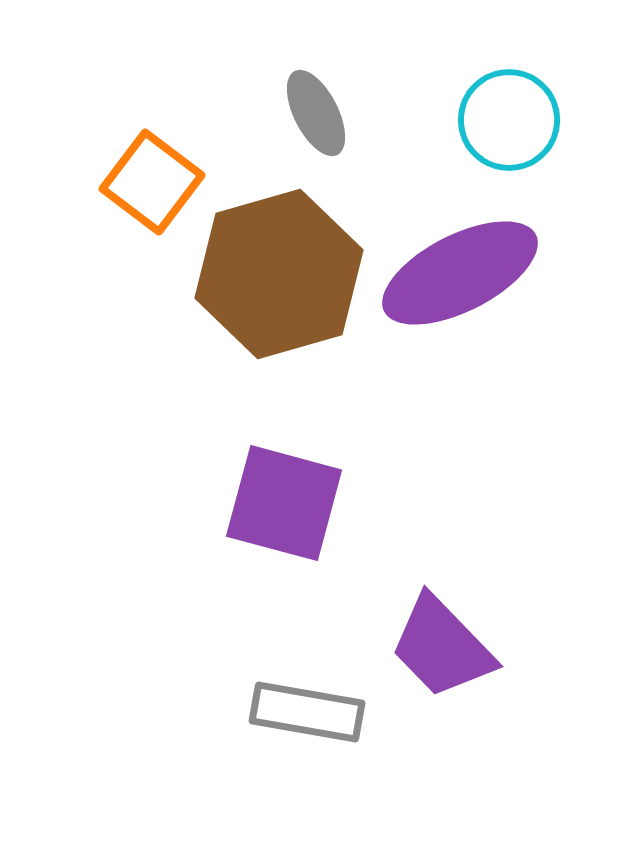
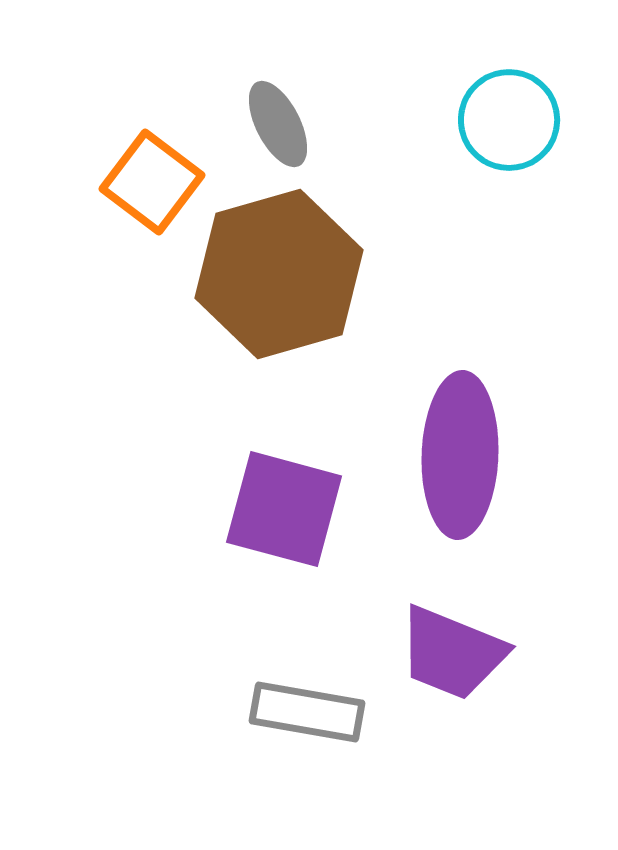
gray ellipse: moved 38 px left, 11 px down
purple ellipse: moved 182 px down; rotated 61 degrees counterclockwise
purple square: moved 6 px down
purple trapezoid: moved 10 px right, 6 px down; rotated 24 degrees counterclockwise
